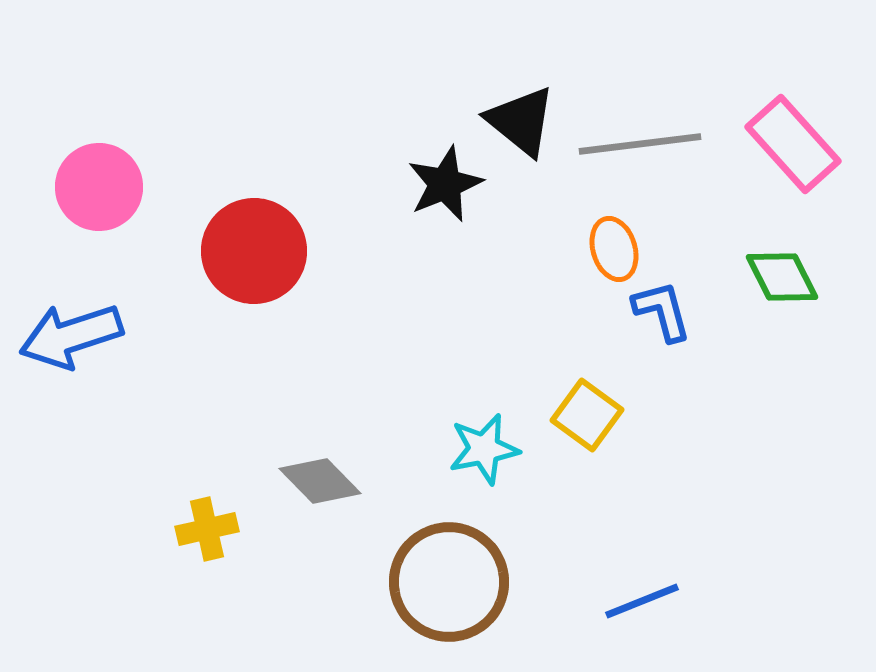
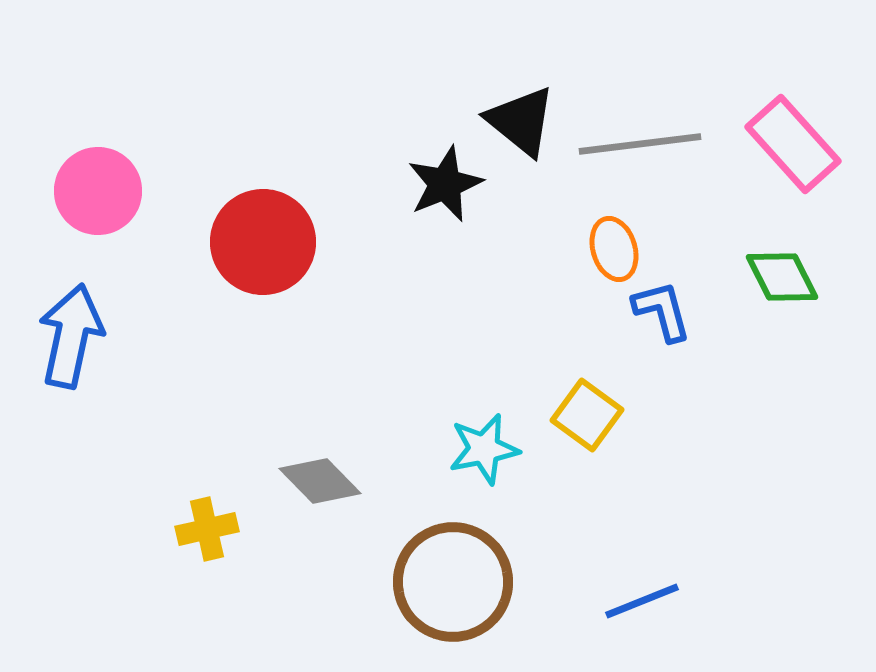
pink circle: moved 1 px left, 4 px down
red circle: moved 9 px right, 9 px up
blue arrow: rotated 120 degrees clockwise
brown circle: moved 4 px right
